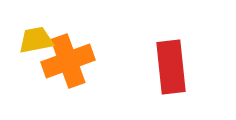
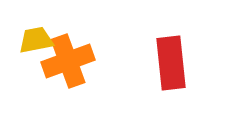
red rectangle: moved 4 px up
